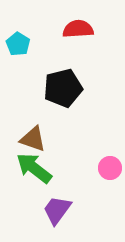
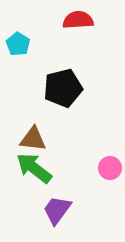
red semicircle: moved 9 px up
brown triangle: rotated 12 degrees counterclockwise
